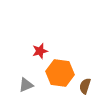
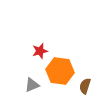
orange hexagon: moved 2 px up
gray triangle: moved 6 px right
